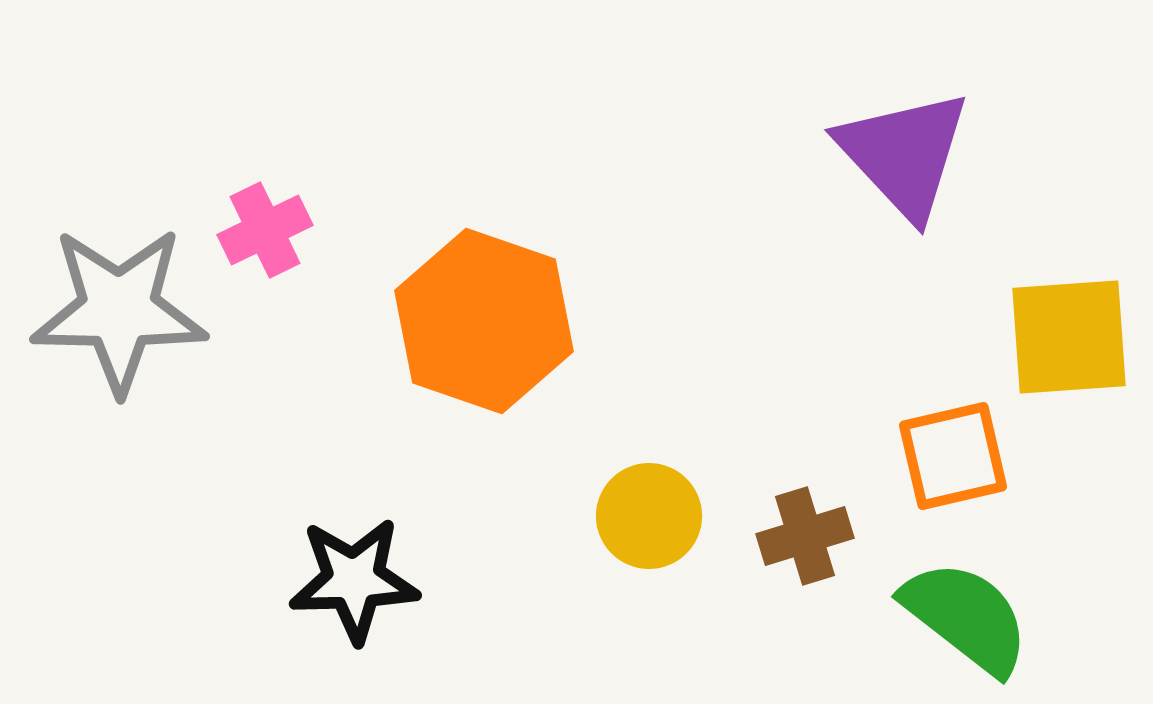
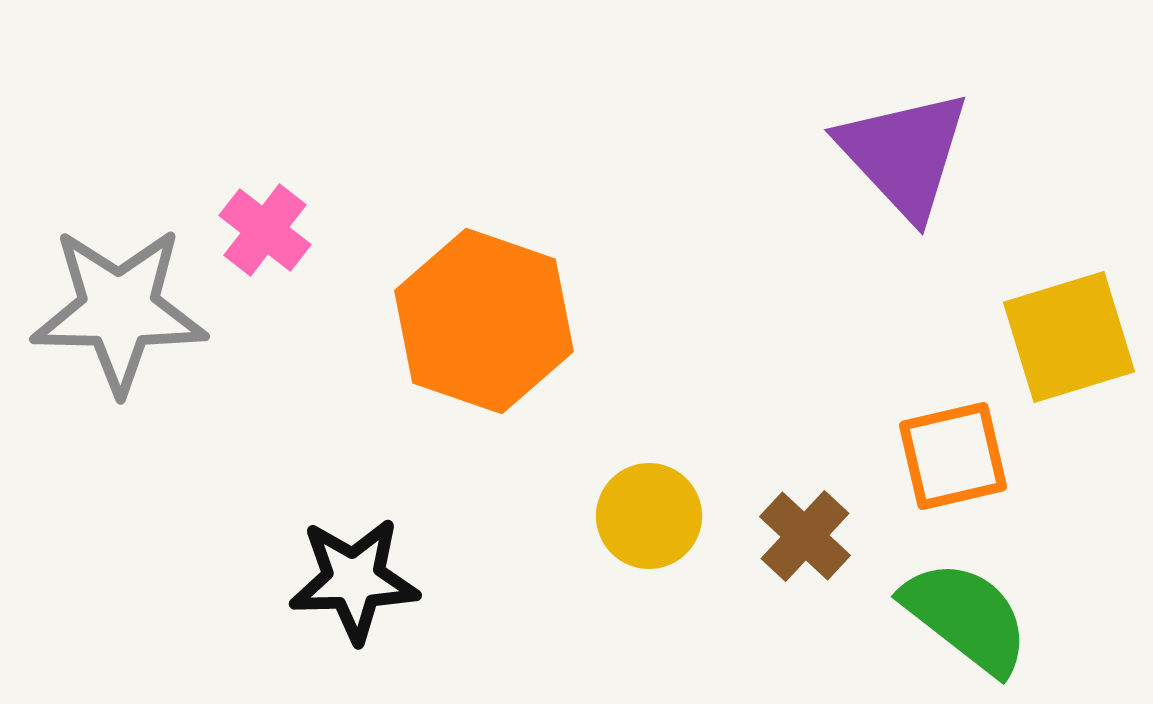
pink cross: rotated 26 degrees counterclockwise
yellow square: rotated 13 degrees counterclockwise
brown cross: rotated 30 degrees counterclockwise
